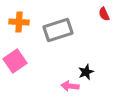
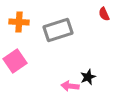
black star: moved 2 px right, 5 px down
